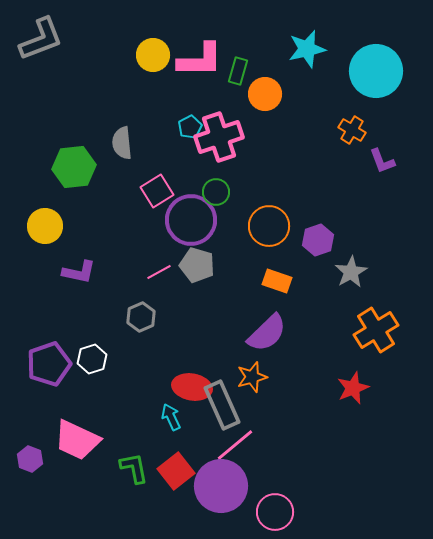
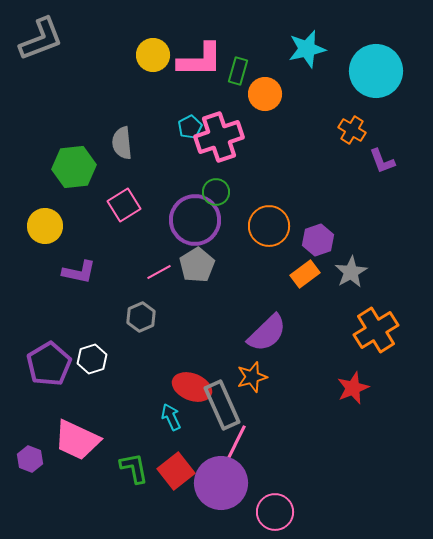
pink square at (157, 191): moved 33 px left, 14 px down
purple circle at (191, 220): moved 4 px right
gray pentagon at (197, 265): rotated 24 degrees clockwise
orange rectangle at (277, 281): moved 28 px right, 7 px up; rotated 56 degrees counterclockwise
purple pentagon at (49, 364): rotated 12 degrees counterclockwise
red ellipse at (192, 387): rotated 12 degrees clockwise
pink line at (235, 445): rotated 24 degrees counterclockwise
purple circle at (221, 486): moved 3 px up
